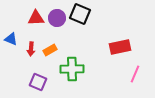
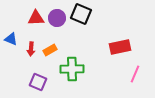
black square: moved 1 px right
